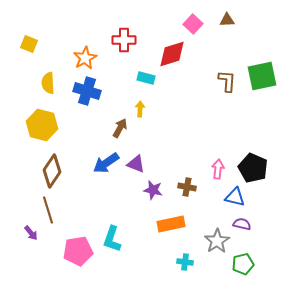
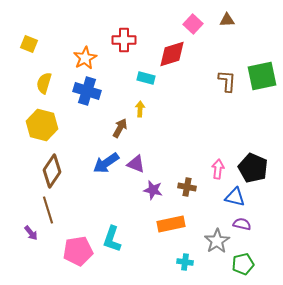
yellow semicircle: moved 4 px left; rotated 20 degrees clockwise
